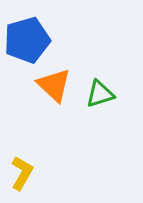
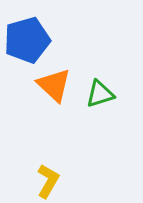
yellow L-shape: moved 26 px right, 8 px down
